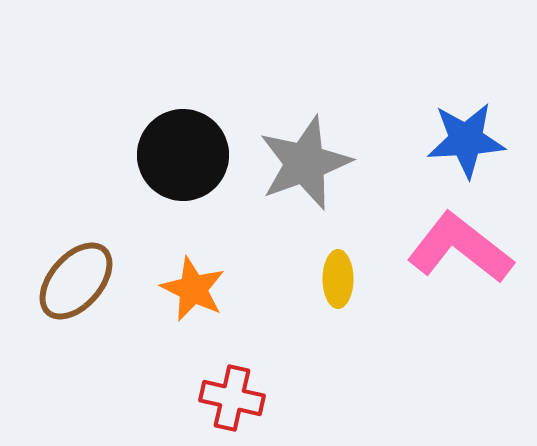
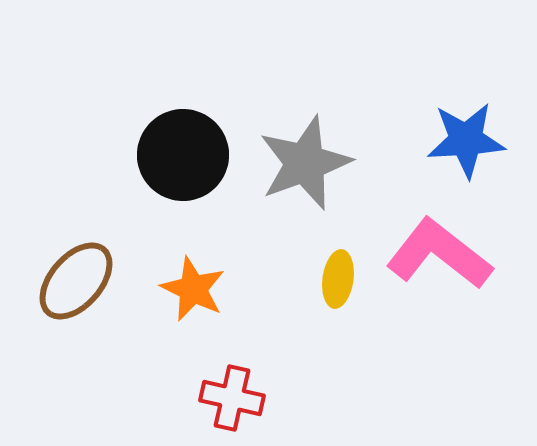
pink L-shape: moved 21 px left, 6 px down
yellow ellipse: rotated 8 degrees clockwise
